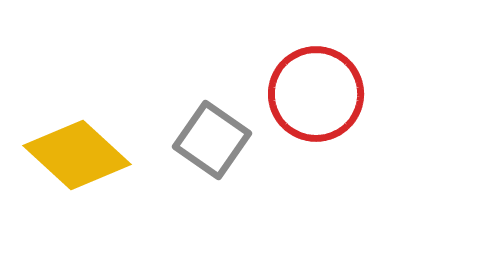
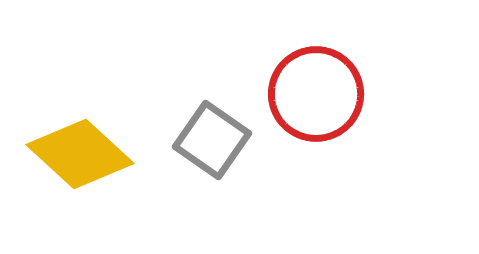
yellow diamond: moved 3 px right, 1 px up
